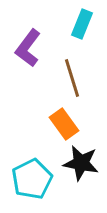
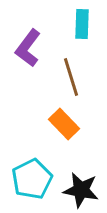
cyan rectangle: rotated 20 degrees counterclockwise
brown line: moved 1 px left, 1 px up
orange rectangle: rotated 8 degrees counterclockwise
black star: moved 27 px down
